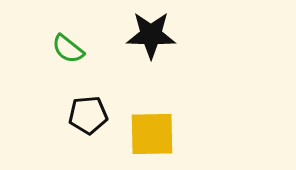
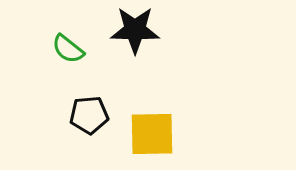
black star: moved 16 px left, 5 px up
black pentagon: moved 1 px right
